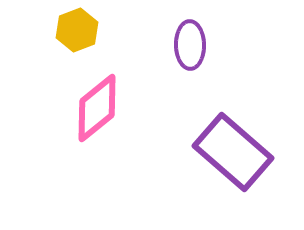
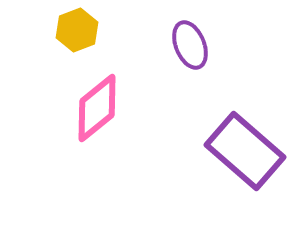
purple ellipse: rotated 21 degrees counterclockwise
purple rectangle: moved 12 px right, 1 px up
